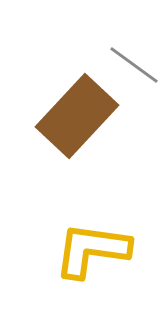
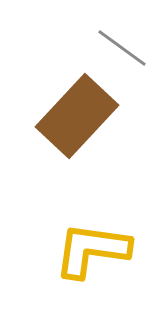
gray line: moved 12 px left, 17 px up
